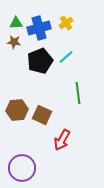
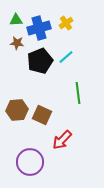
green triangle: moved 3 px up
brown star: moved 3 px right, 1 px down
red arrow: rotated 15 degrees clockwise
purple circle: moved 8 px right, 6 px up
